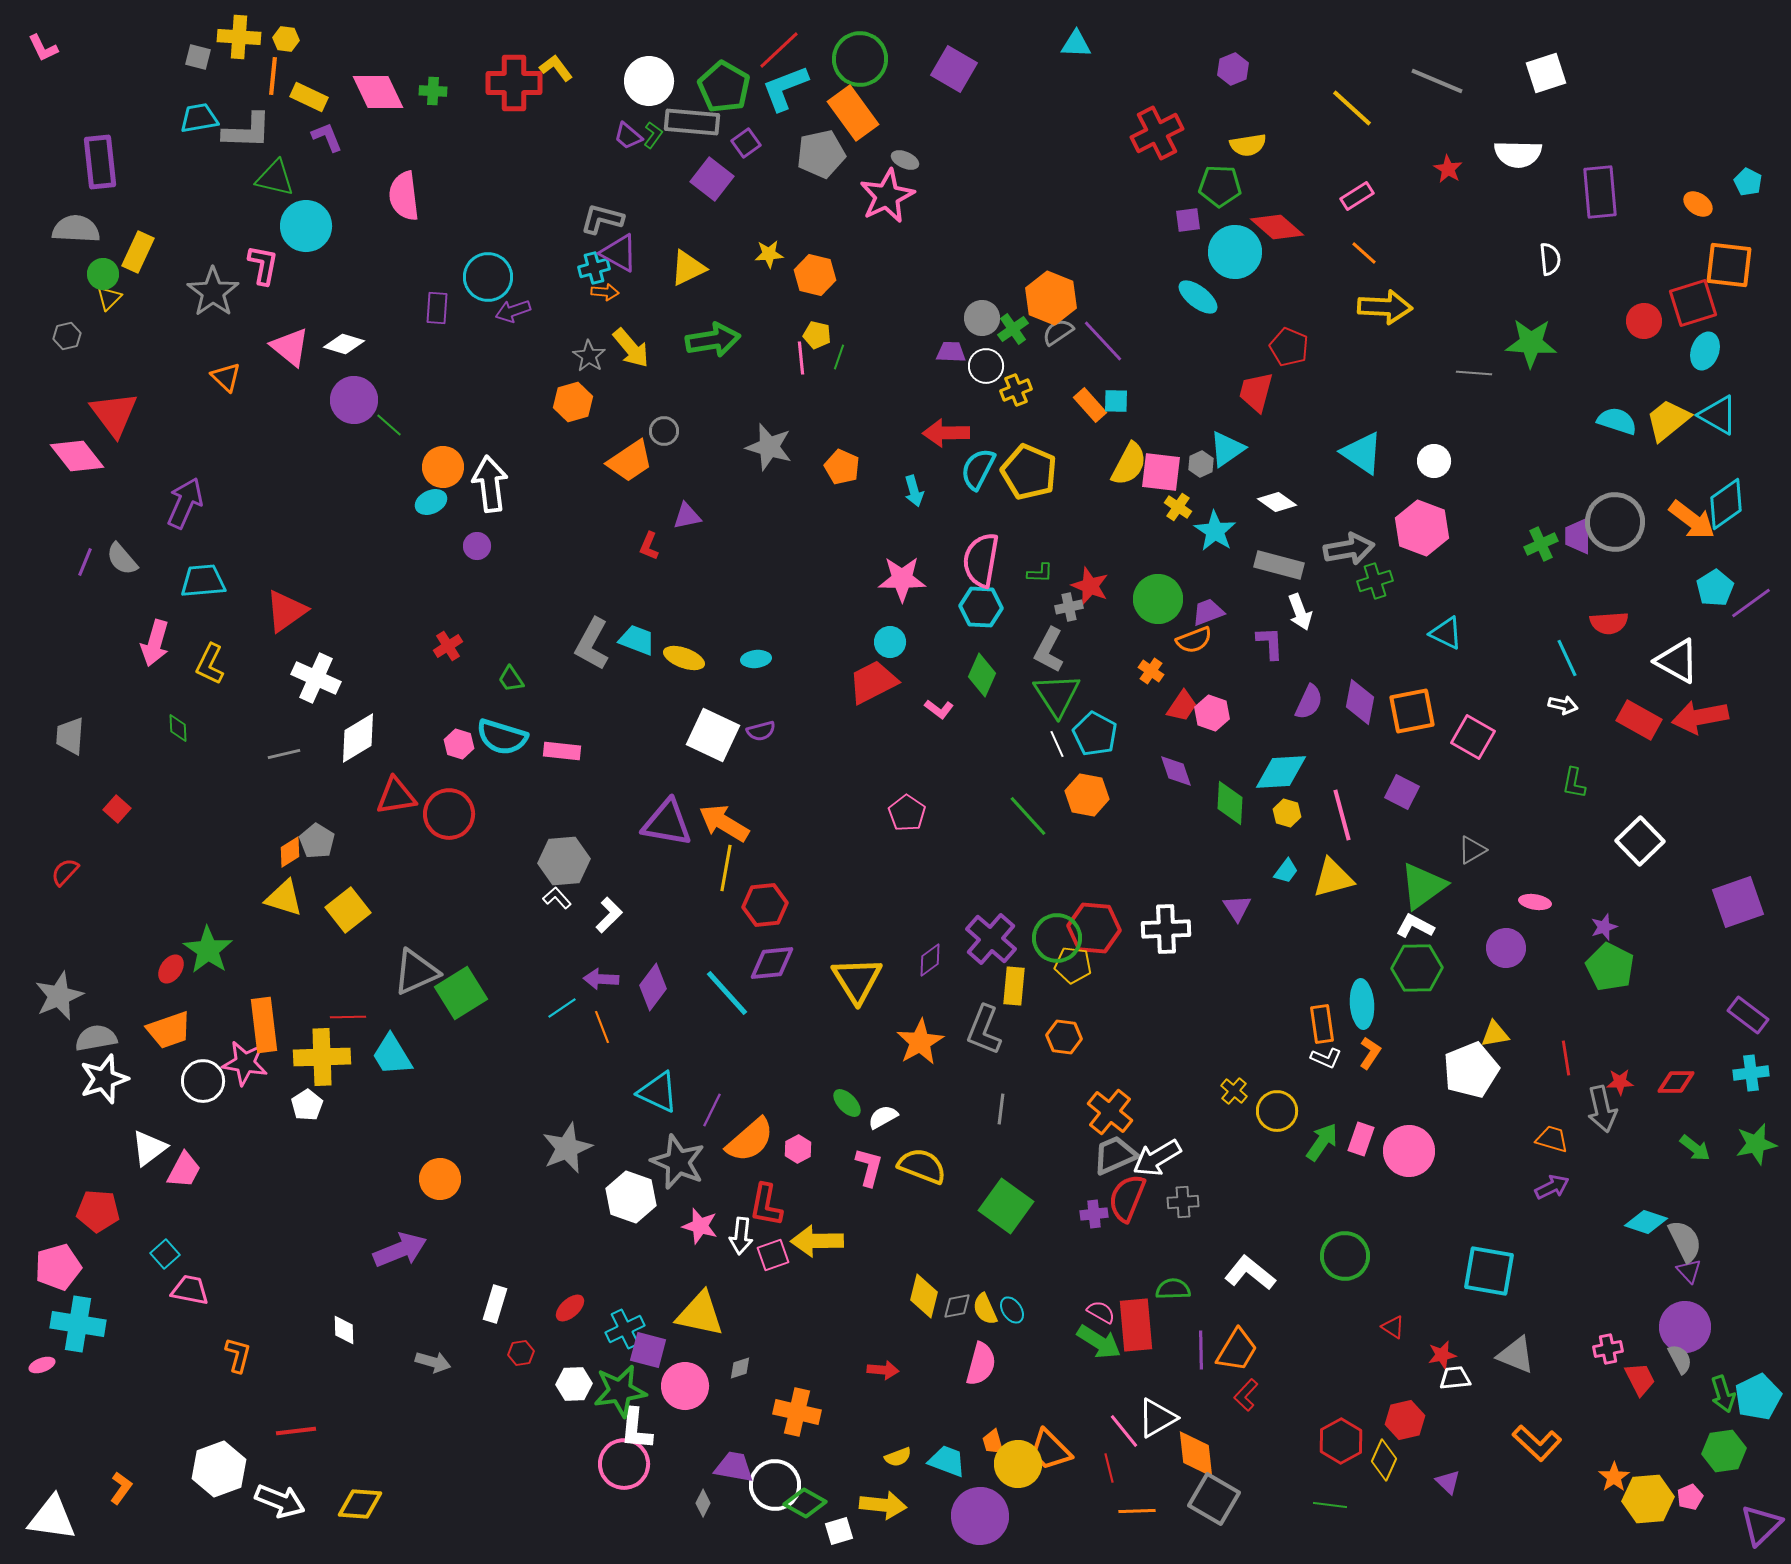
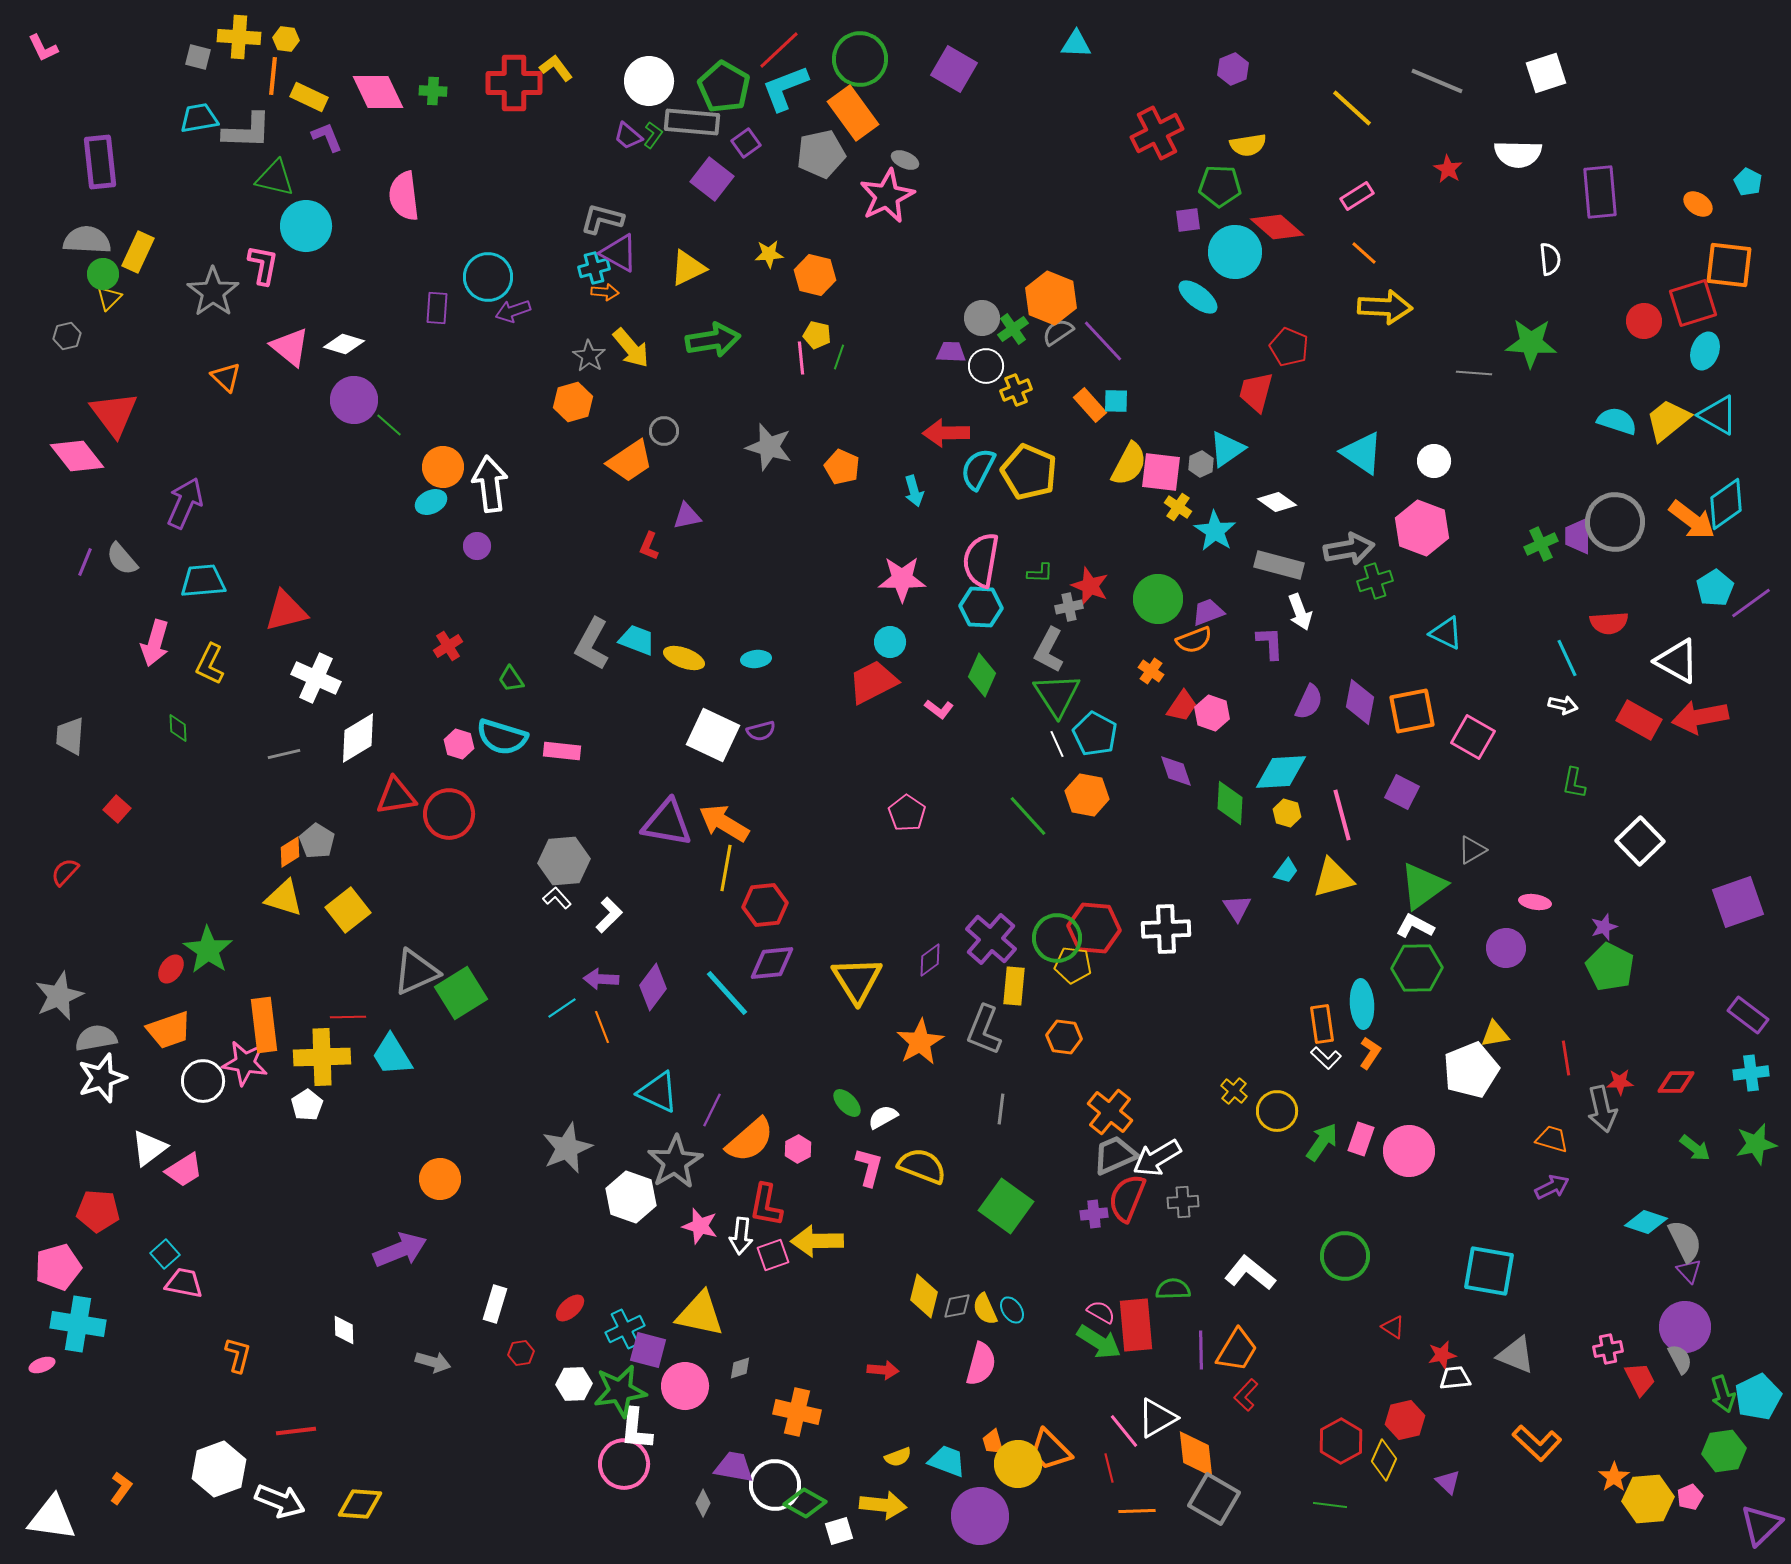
gray semicircle at (76, 229): moved 11 px right, 11 px down
red triangle at (286, 611): rotated 21 degrees clockwise
white L-shape at (1326, 1058): rotated 20 degrees clockwise
white star at (104, 1079): moved 2 px left, 1 px up
gray star at (678, 1162): moved 3 px left; rotated 18 degrees clockwise
pink trapezoid at (184, 1170): rotated 30 degrees clockwise
pink trapezoid at (190, 1290): moved 6 px left, 7 px up
